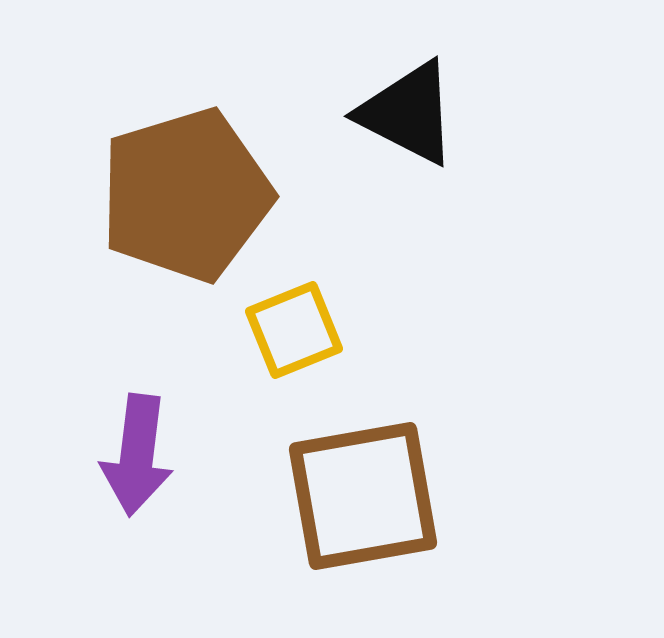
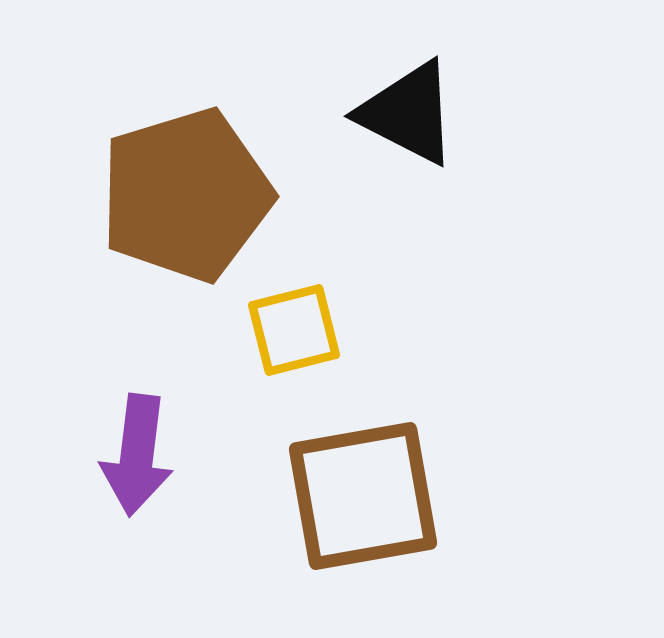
yellow square: rotated 8 degrees clockwise
